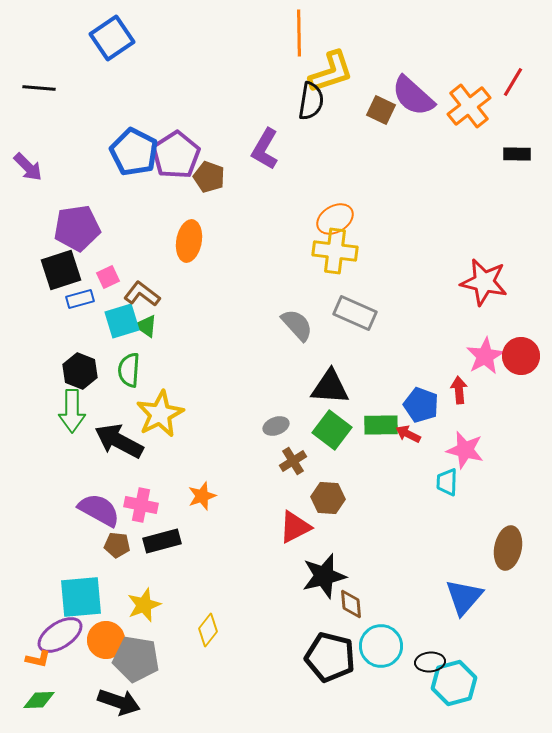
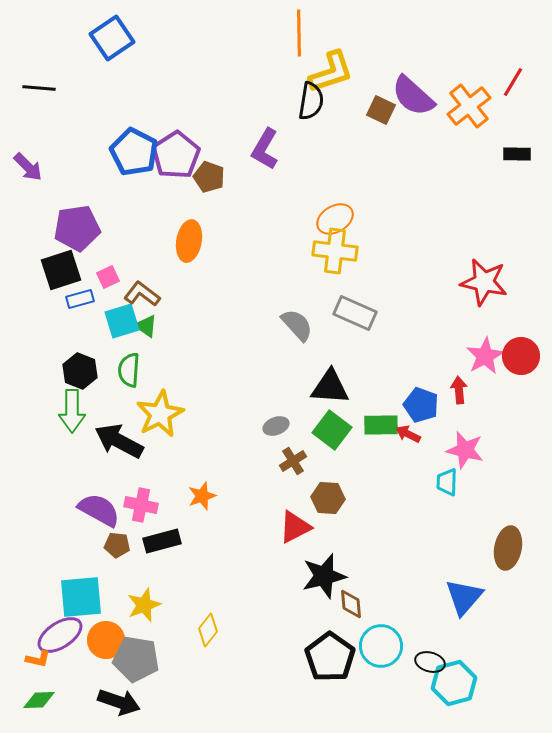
black pentagon at (330, 657): rotated 21 degrees clockwise
black ellipse at (430, 662): rotated 20 degrees clockwise
